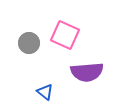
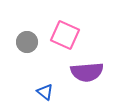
gray circle: moved 2 px left, 1 px up
